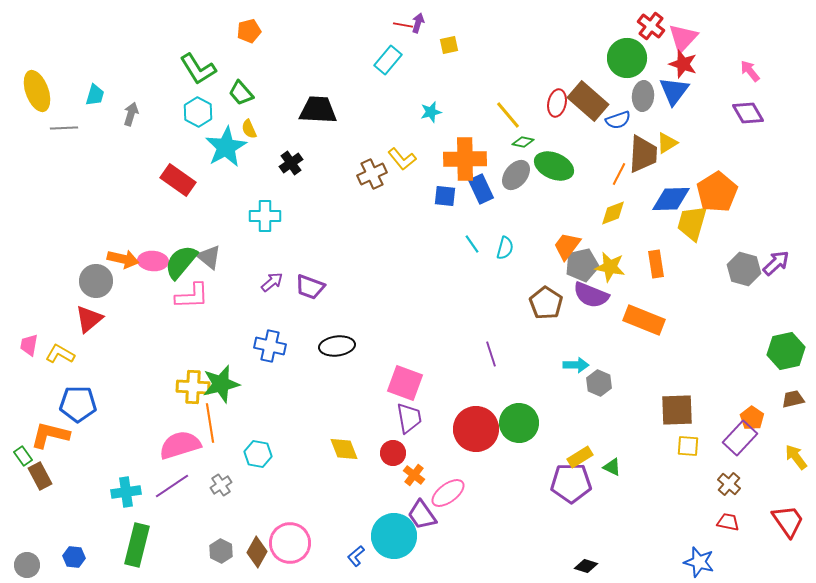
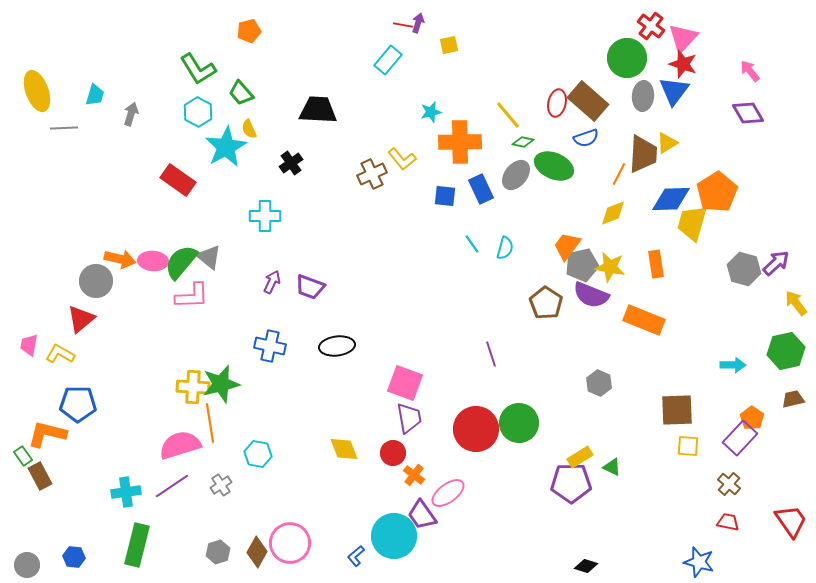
blue semicircle at (618, 120): moved 32 px left, 18 px down
orange cross at (465, 159): moved 5 px left, 17 px up
orange arrow at (123, 259): moved 3 px left
purple arrow at (272, 282): rotated 25 degrees counterclockwise
red triangle at (89, 319): moved 8 px left
cyan arrow at (576, 365): moved 157 px right
orange L-shape at (50, 435): moved 3 px left, 1 px up
yellow arrow at (796, 457): moved 154 px up
red trapezoid at (788, 521): moved 3 px right
gray hexagon at (221, 551): moved 3 px left, 1 px down; rotated 15 degrees clockwise
